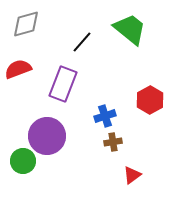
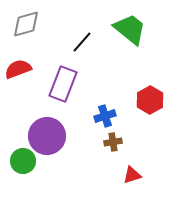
red triangle: rotated 18 degrees clockwise
